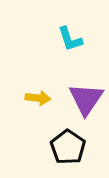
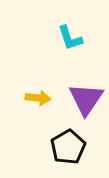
cyan L-shape: moved 1 px up
black pentagon: rotated 8 degrees clockwise
